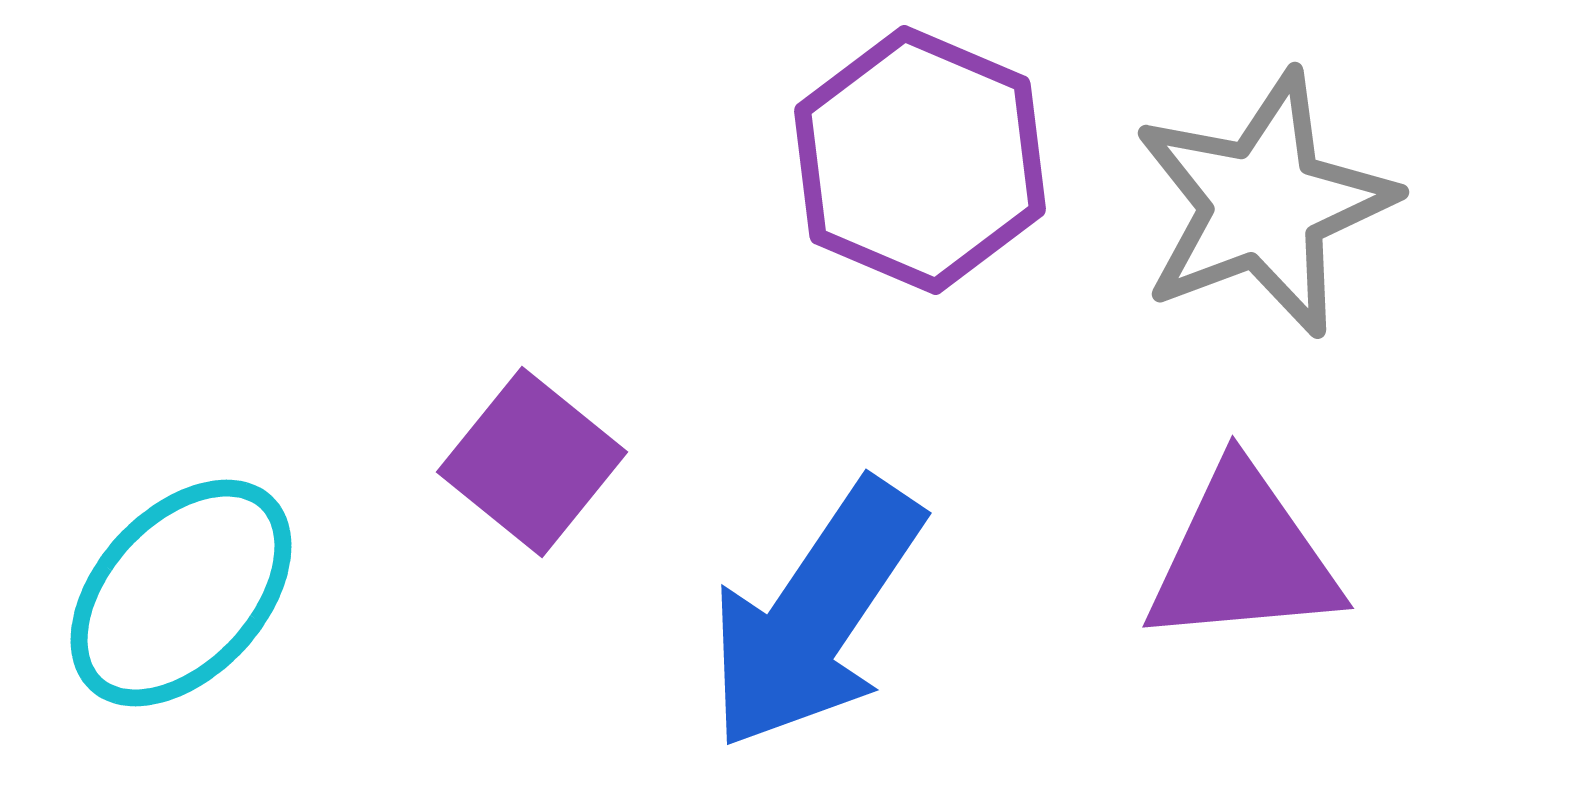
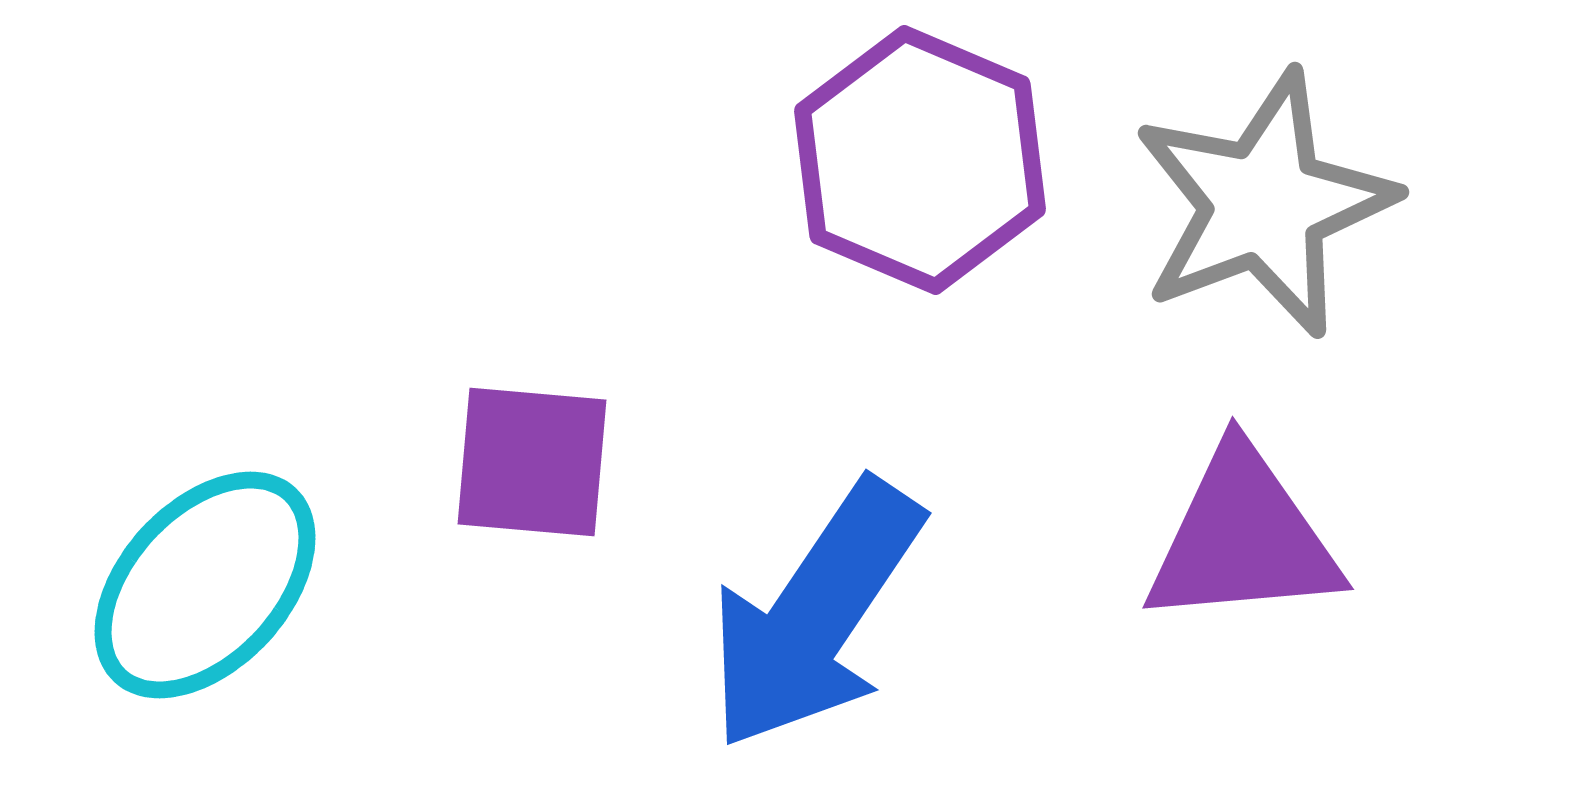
purple square: rotated 34 degrees counterclockwise
purple triangle: moved 19 px up
cyan ellipse: moved 24 px right, 8 px up
